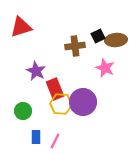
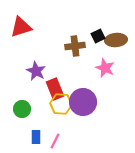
green circle: moved 1 px left, 2 px up
